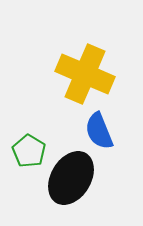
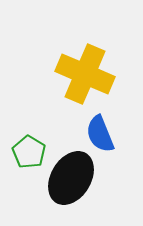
blue semicircle: moved 1 px right, 3 px down
green pentagon: moved 1 px down
